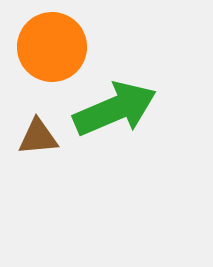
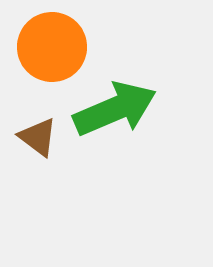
brown triangle: rotated 42 degrees clockwise
